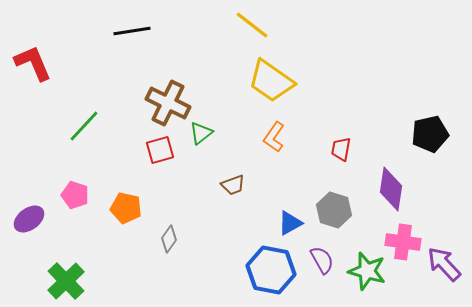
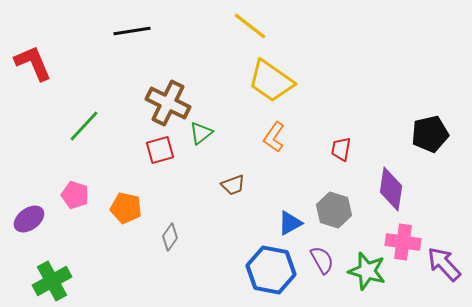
yellow line: moved 2 px left, 1 px down
gray diamond: moved 1 px right, 2 px up
green cross: moved 14 px left; rotated 15 degrees clockwise
